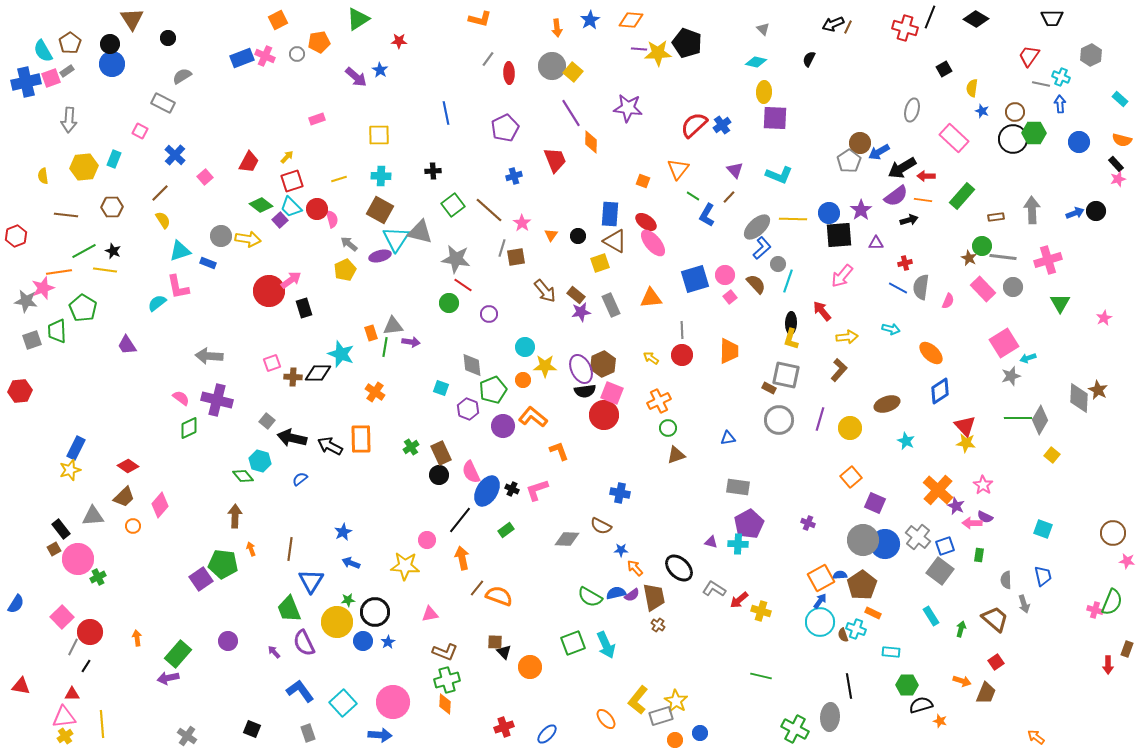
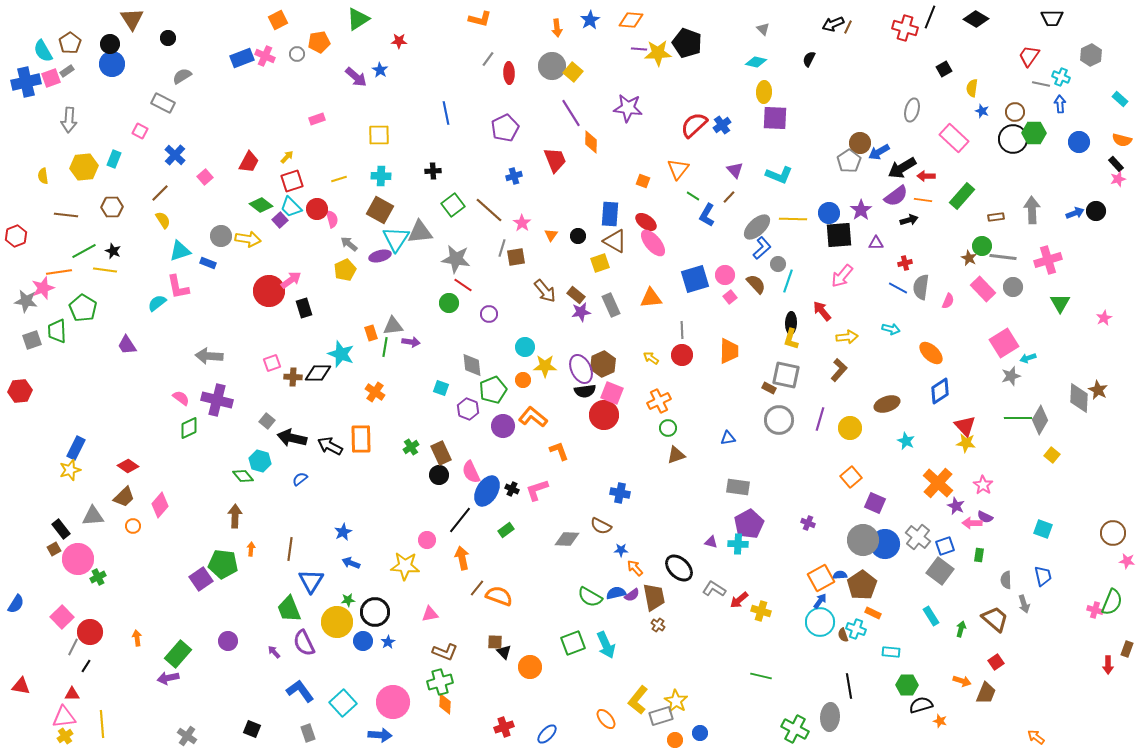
gray triangle at (420, 232): rotated 20 degrees counterclockwise
orange cross at (938, 490): moved 7 px up
orange arrow at (251, 549): rotated 24 degrees clockwise
green cross at (447, 680): moved 7 px left, 2 px down
